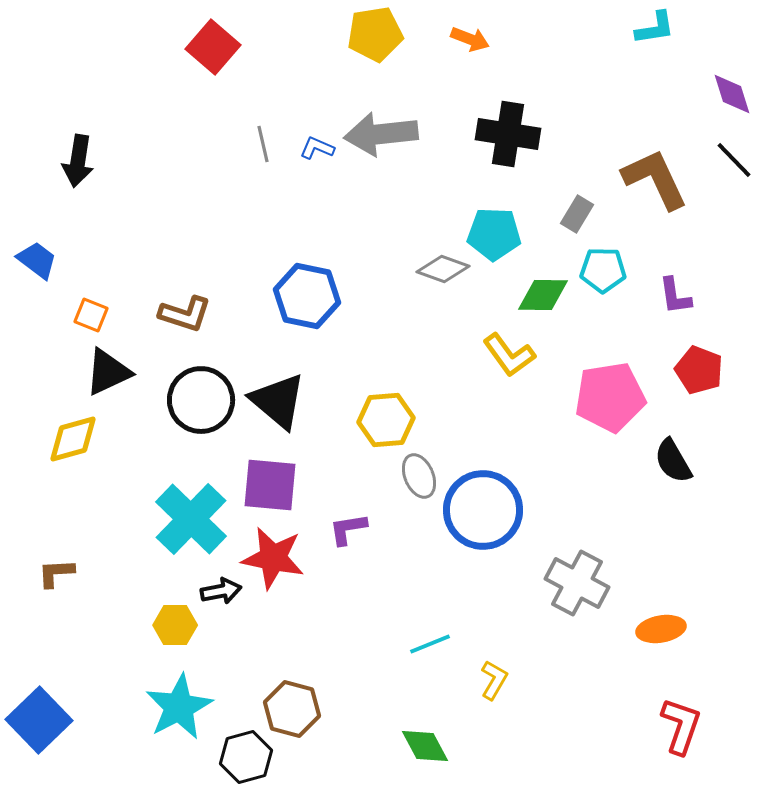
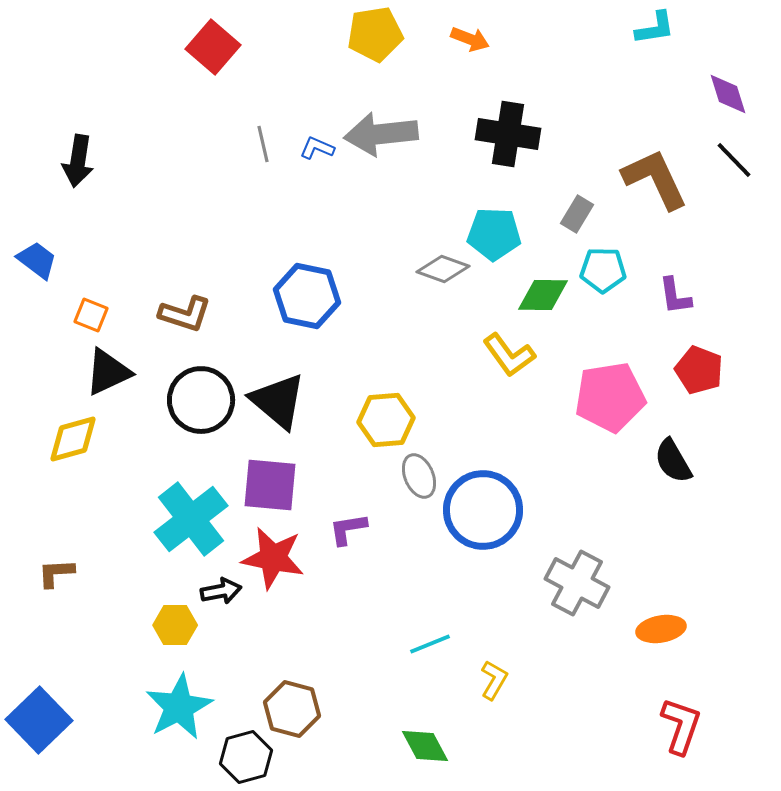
purple diamond at (732, 94): moved 4 px left
cyan cross at (191, 519): rotated 8 degrees clockwise
